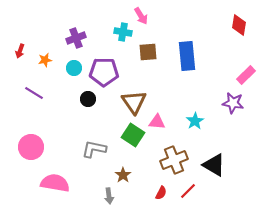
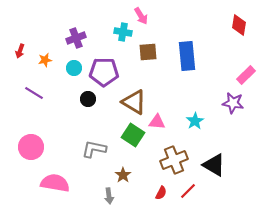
brown triangle: rotated 24 degrees counterclockwise
